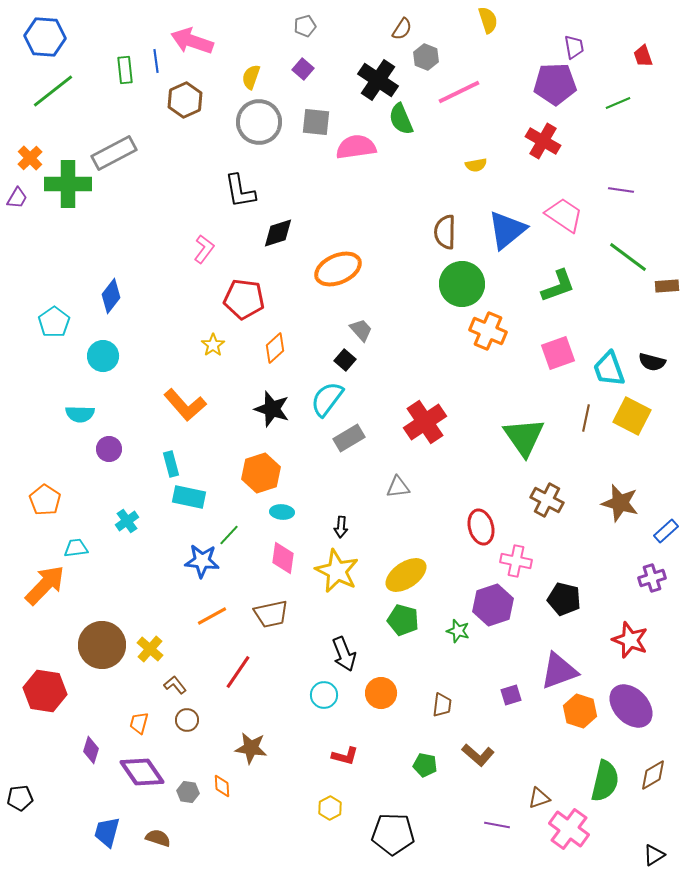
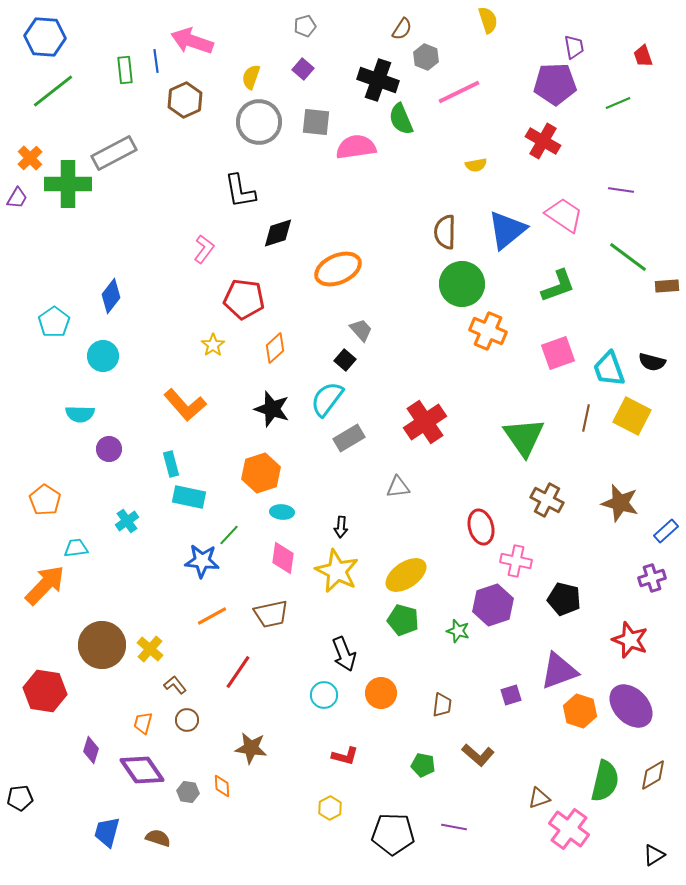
black cross at (378, 80): rotated 15 degrees counterclockwise
orange trapezoid at (139, 723): moved 4 px right
green pentagon at (425, 765): moved 2 px left
purple diamond at (142, 772): moved 2 px up
purple line at (497, 825): moved 43 px left, 2 px down
